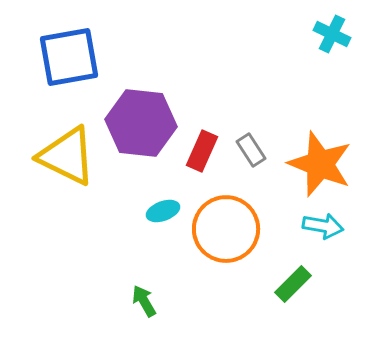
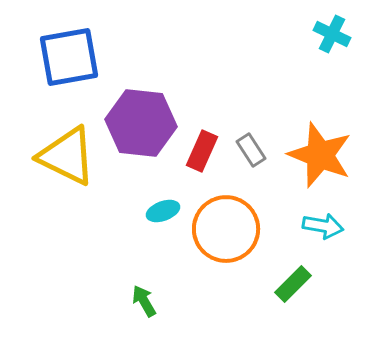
orange star: moved 9 px up
